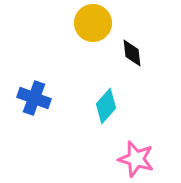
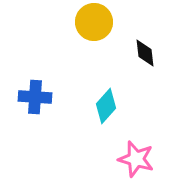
yellow circle: moved 1 px right, 1 px up
black diamond: moved 13 px right
blue cross: moved 1 px right, 1 px up; rotated 16 degrees counterclockwise
